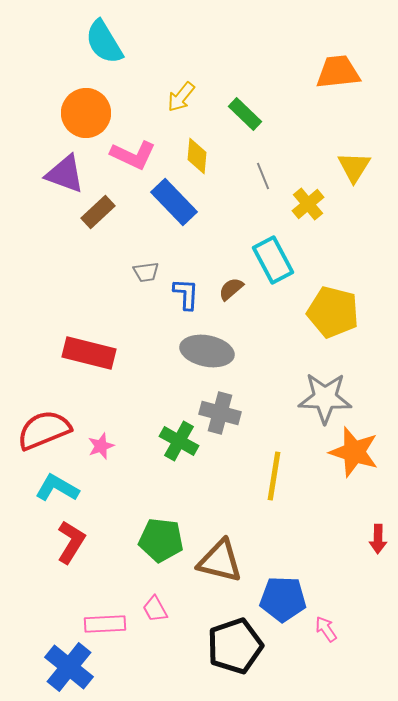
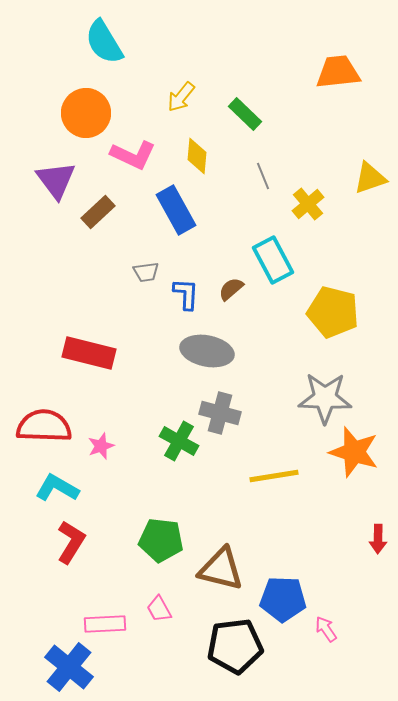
yellow triangle: moved 16 px right, 11 px down; rotated 39 degrees clockwise
purple triangle: moved 9 px left, 6 px down; rotated 33 degrees clockwise
blue rectangle: moved 2 px right, 8 px down; rotated 15 degrees clockwise
red semicircle: moved 4 px up; rotated 24 degrees clockwise
yellow line: rotated 72 degrees clockwise
brown triangle: moved 1 px right, 8 px down
pink trapezoid: moved 4 px right
black pentagon: rotated 12 degrees clockwise
